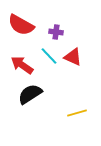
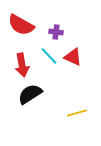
red arrow: rotated 135 degrees counterclockwise
